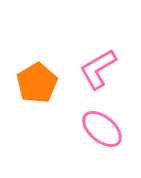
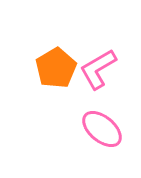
orange pentagon: moved 19 px right, 15 px up
